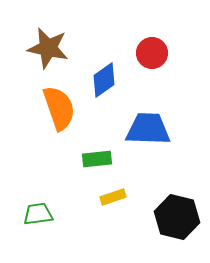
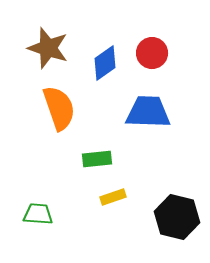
brown star: rotated 6 degrees clockwise
blue diamond: moved 1 px right, 17 px up
blue trapezoid: moved 17 px up
green trapezoid: rotated 12 degrees clockwise
